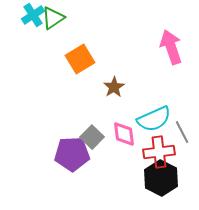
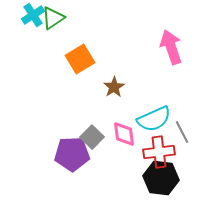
black hexagon: rotated 20 degrees counterclockwise
